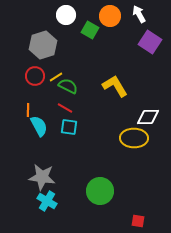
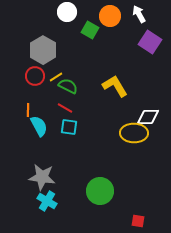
white circle: moved 1 px right, 3 px up
gray hexagon: moved 5 px down; rotated 12 degrees counterclockwise
yellow ellipse: moved 5 px up
